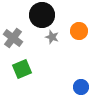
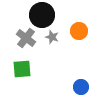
gray cross: moved 13 px right
green square: rotated 18 degrees clockwise
